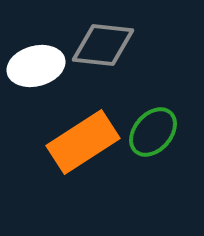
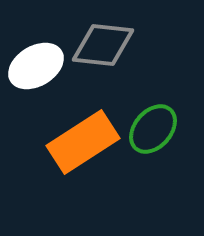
white ellipse: rotated 16 degrees counterclockwise
green ellipse: moved 3 px up
